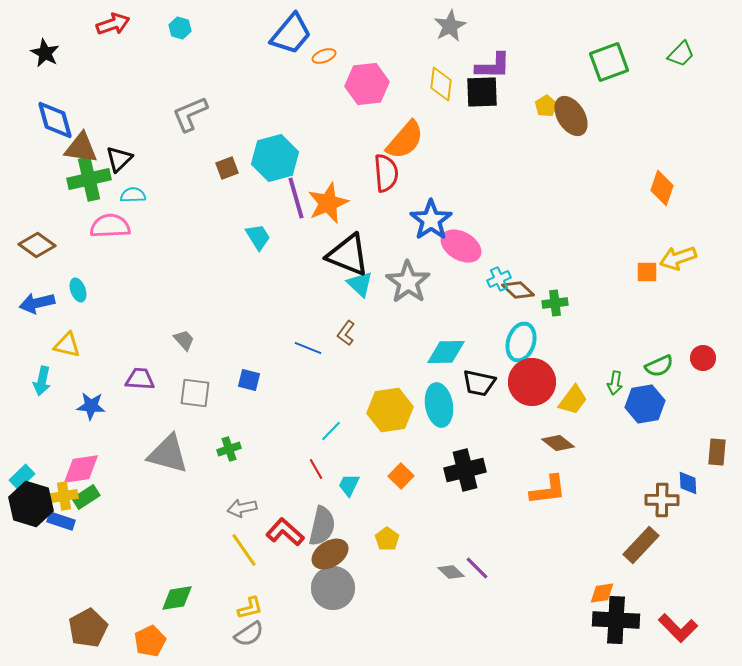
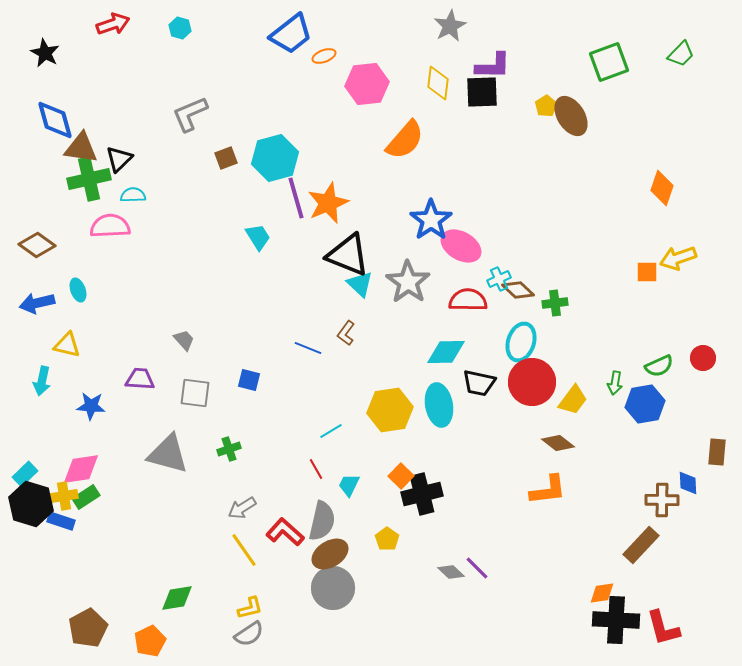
blue trapezoid at (291, 34): rotated 12 degrees clockwise
yellow diamond at (441, 84): moved 3 px left, 1 px up
brown square at (227, 168): moved 1 px left, 10 px up
red semicircle at (386, 173): moved 82 px right, 127 px down; rotated 84 degrees counterclockwise
cyan line at (331, 431): rotated 15 degrees clockwise
black cross at (465, 470): moved 43 px left, 24 px down
cyan rectangle at (22, 477): moved 3 px right, 3 px up
gray arrow at (242, 508): rotated 20 degrees counterclockwise
gray semicircle at (322, 526): moved 5 px up
red L-shape at (678, 628): moved 15 px left; rotated 30 degrees clockwise
